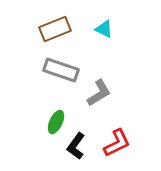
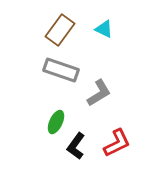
brown rectangle: moved 5 px right, 1 px down; rotated 32 degrees counterclockwise
